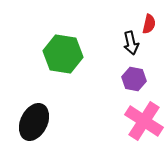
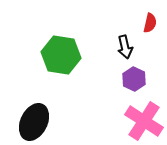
red semicircle: moved 1 px right, 1 px up
black arrow: moved 6 px left, 4 px down
green hexagon: moved 2 px left, 1 px down
purple hexagon: rotated 15 degrees clockwise
